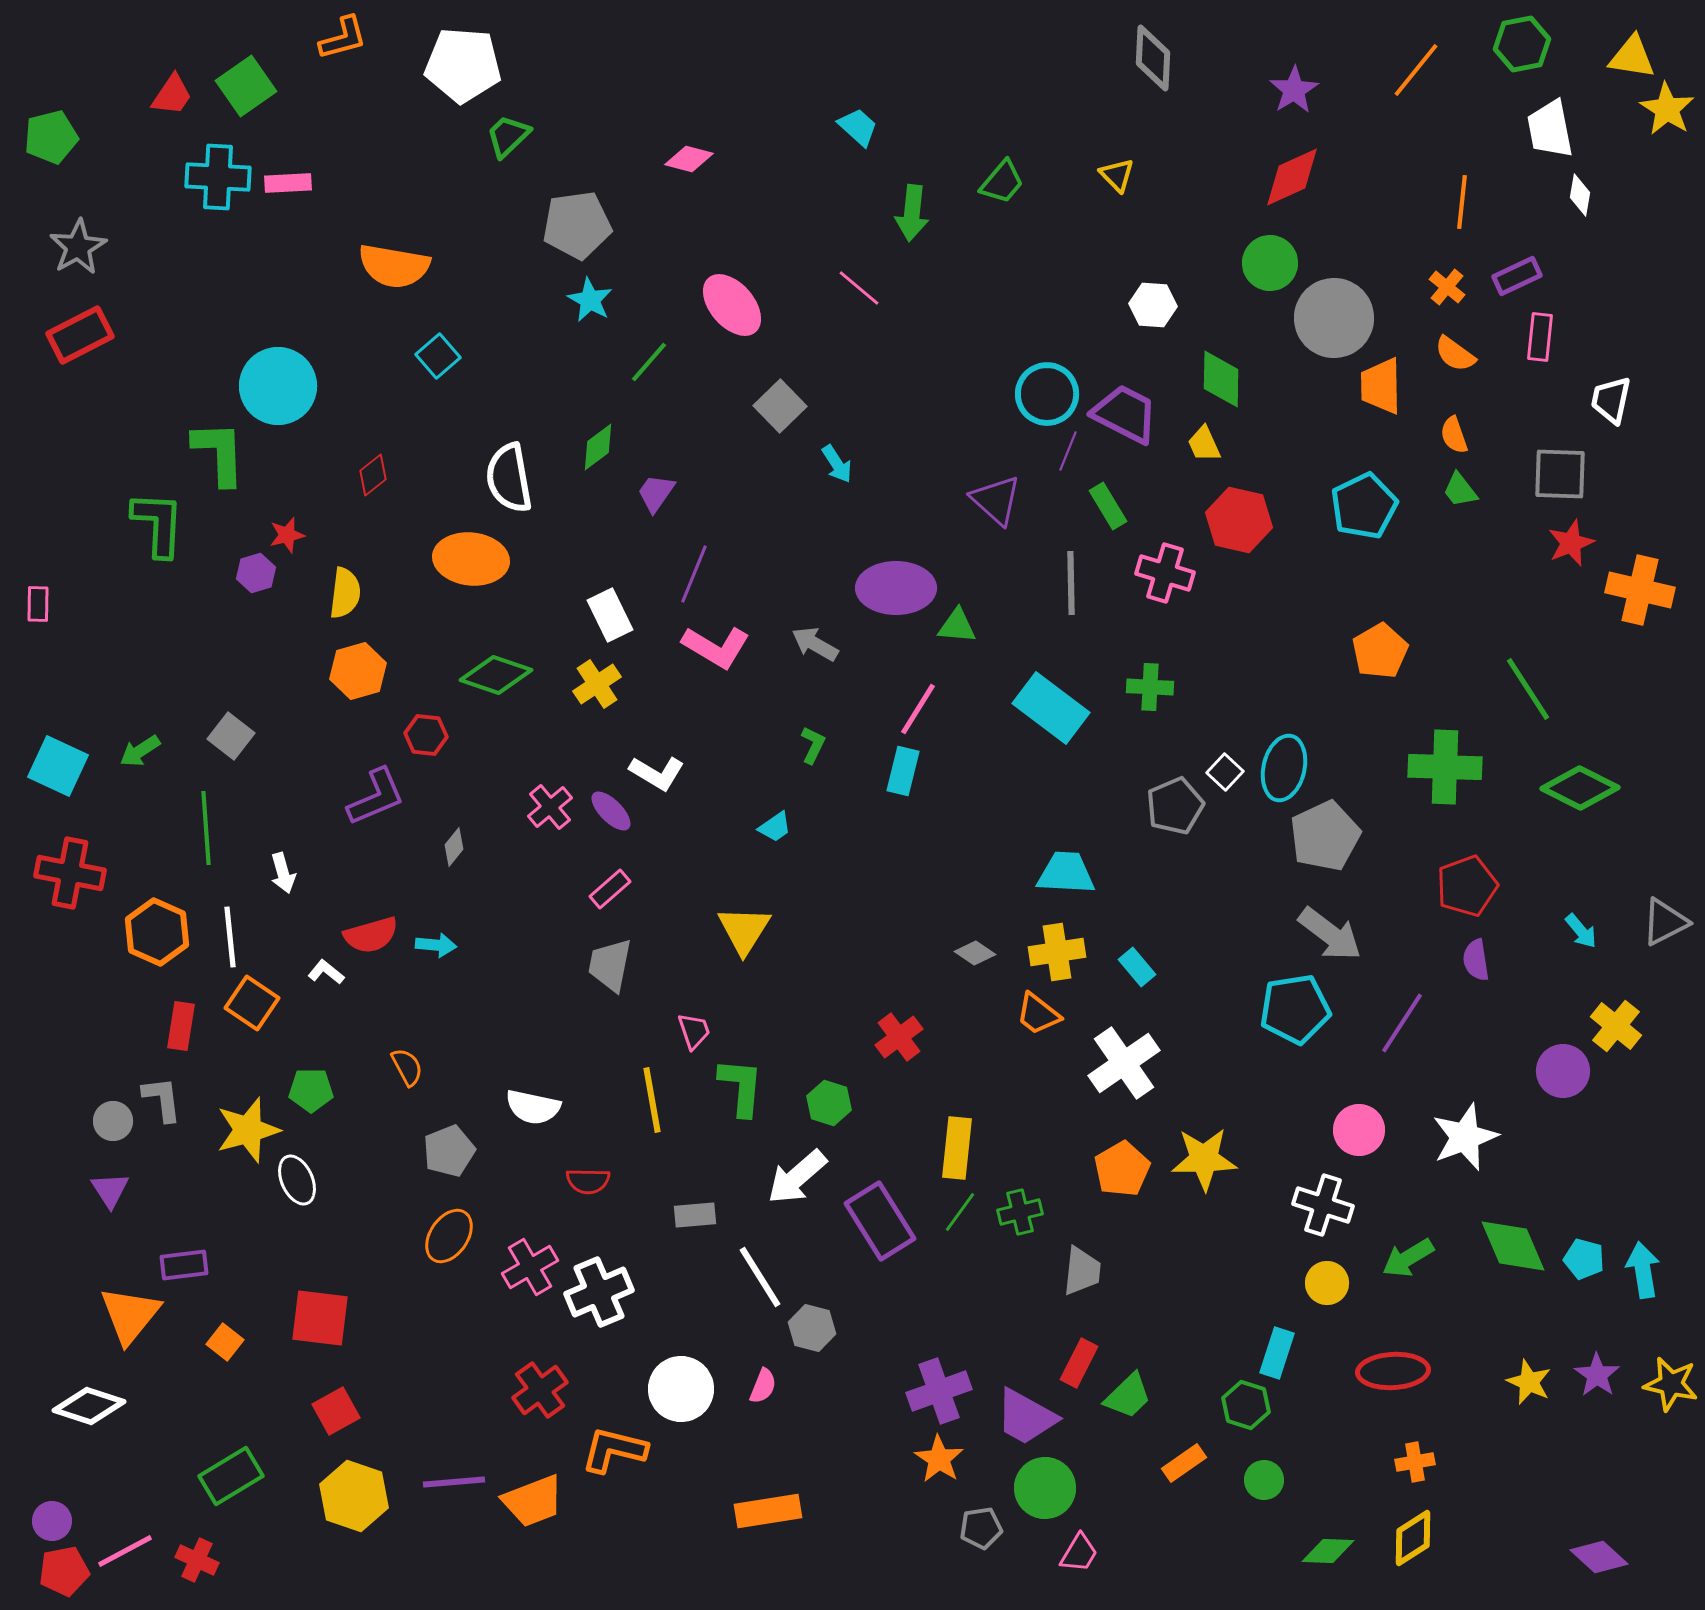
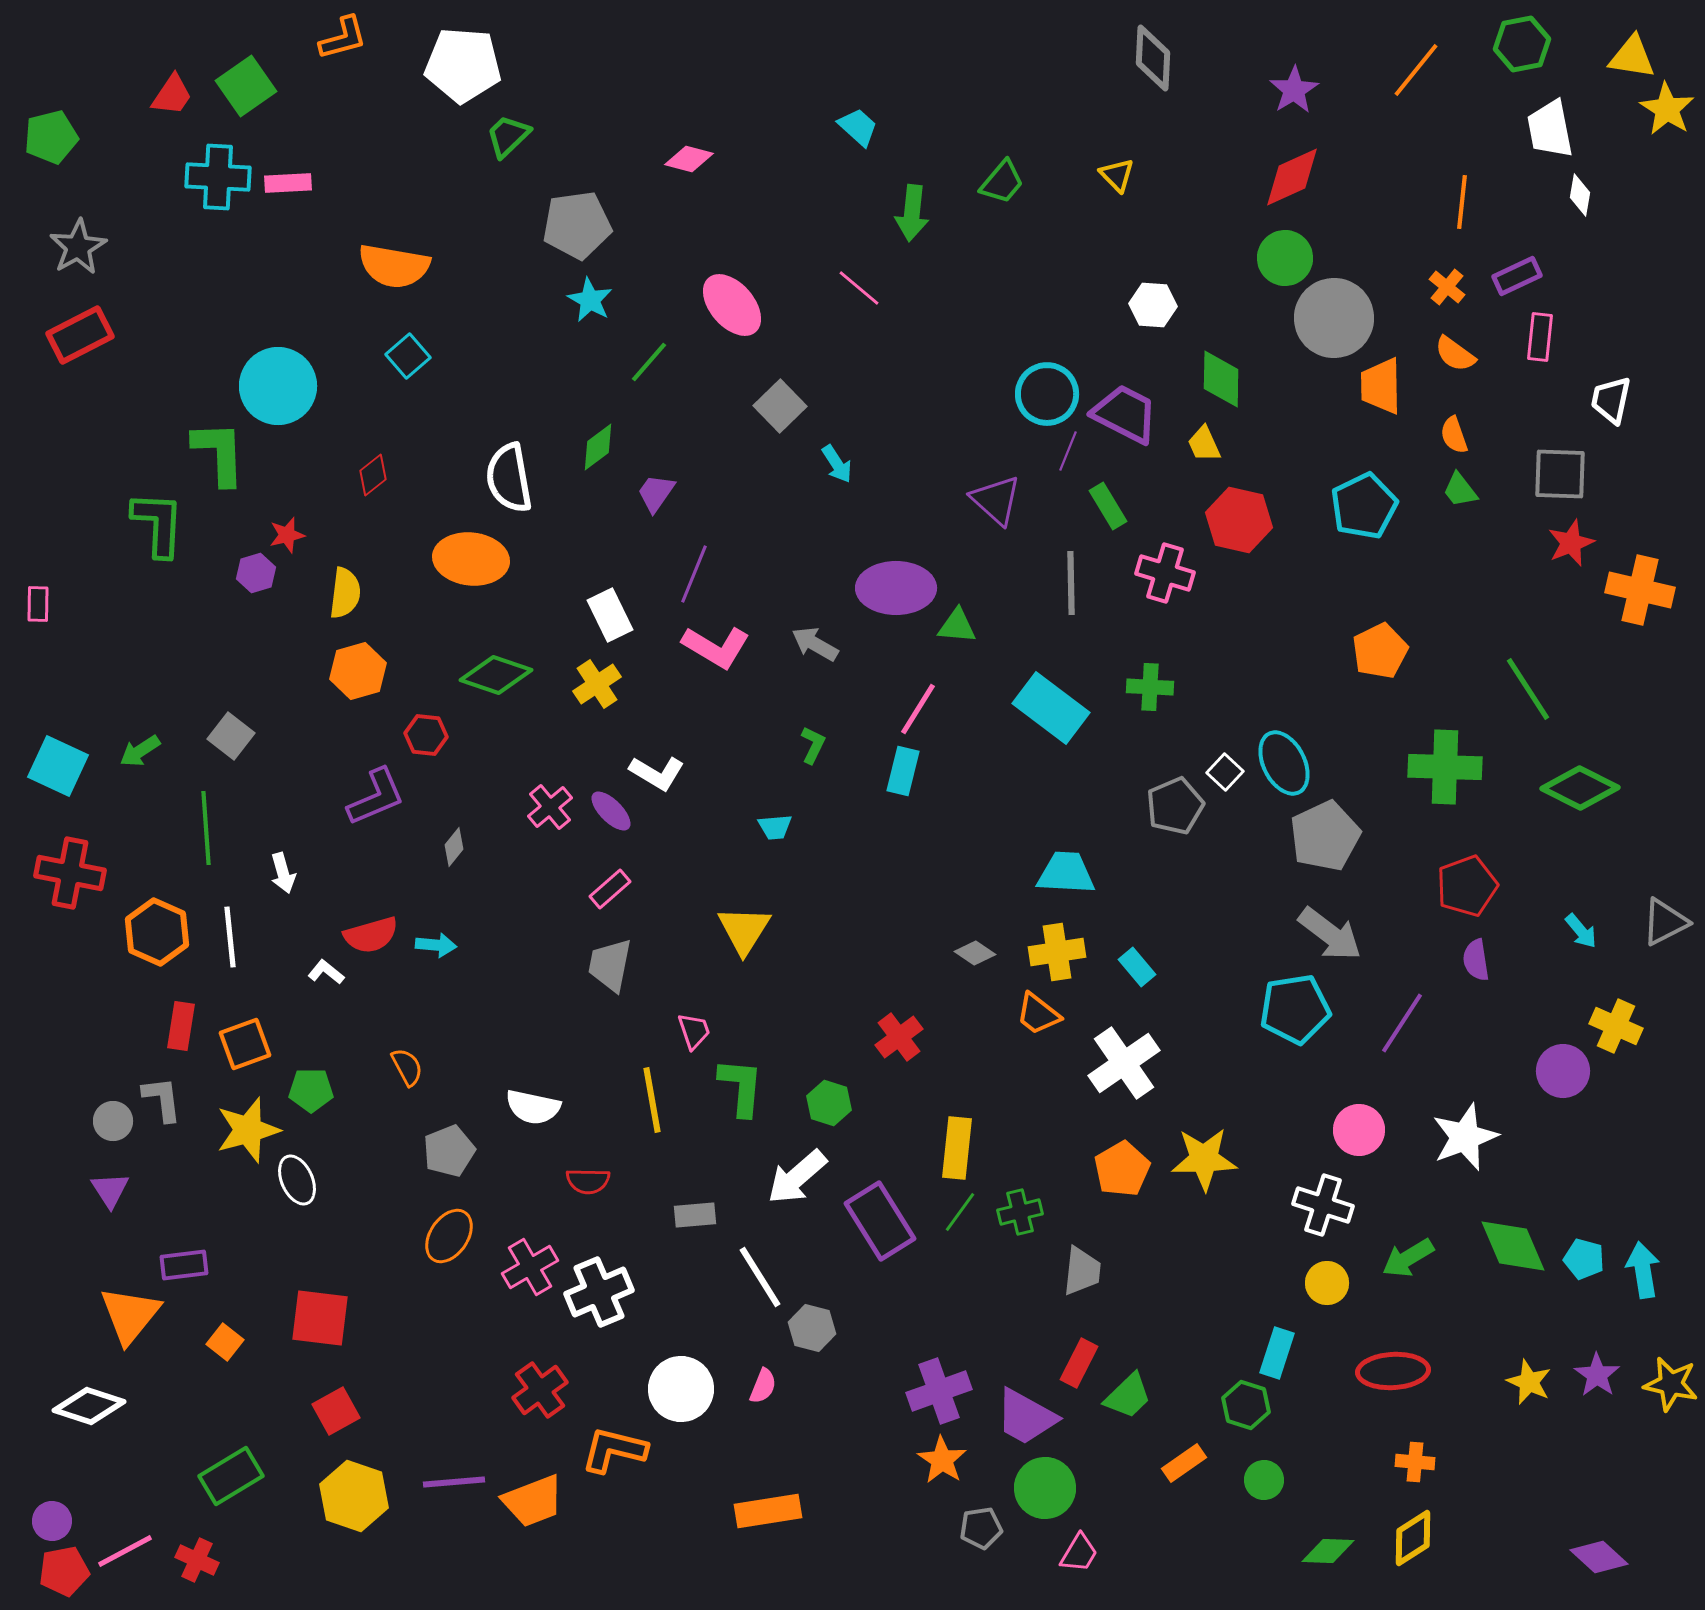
green circle at (1270, 263): moved 15 px right, 5 px up
cyan square at (438, 356): moved 30 px left
orange pentagon at (1380, 651): rotated 4 degrees clockwise
cyan ellipse at (1284, 768): moved 5 px up; rotated 40 degrees counterclockwise
cyan trapezoid at (775, 827): rotated 30 degrees clockwise
orange square at (252, 1003): moved 7 px left, 41 px down; rotated 36 degrees clockwise
yellow cross at (1616, 1026): rotated 15 degrees counterclockwise
orange star at (939, 1459): moved 3 px right, 1 px down
orange cross at (1415, 1462): rotated 15 degrees clockwise
